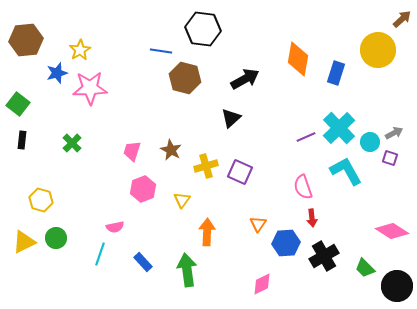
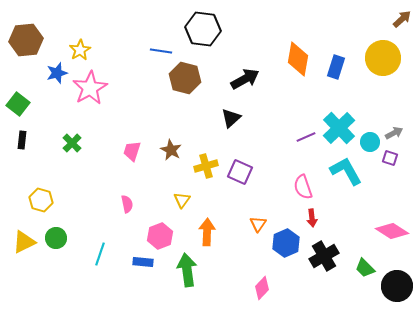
yellow circle at (378, 50): moved 5 px right, 8 px down
blue rectangle at (336, 73): moved 6 px up
pink star at (90, 88): rotated 28 degrees counterclockwise
pink hexagon at (143, 189): moved 17 px right, 47 px down
pink semicircle at (115, 227): moved 12 px right, 23 px up; rotated 90 degrees counterclockwise
blue hexagon at (286, 243): rotated 20 degrees counterclockwise
blue rectangle at (143, 262): rotated 42 degrees counterclockwise
pink diamond at (262, 284): moved 4 px down; rotated 20 degrees counterclockwise
